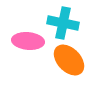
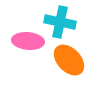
cyan cross: moved 3 px left, 1 px up
